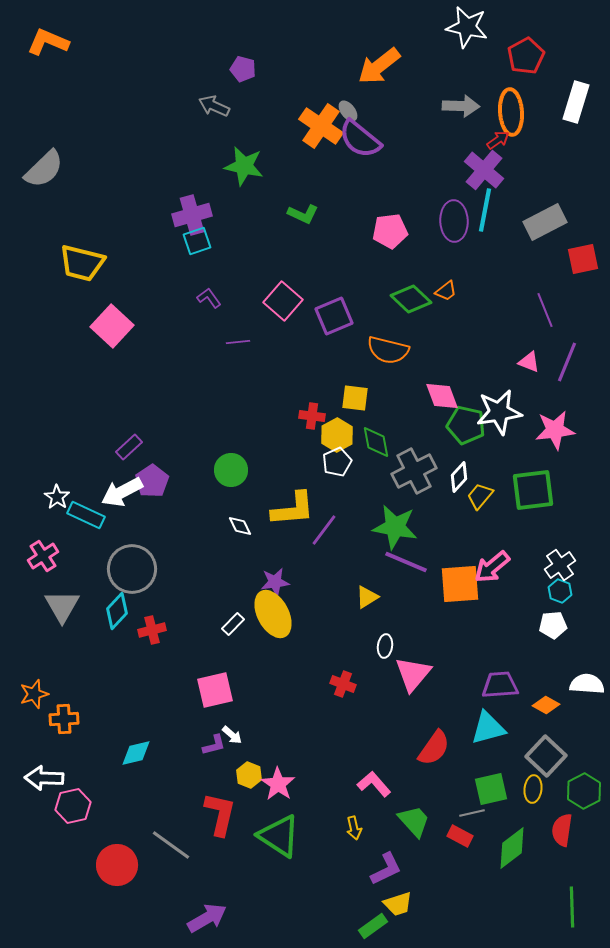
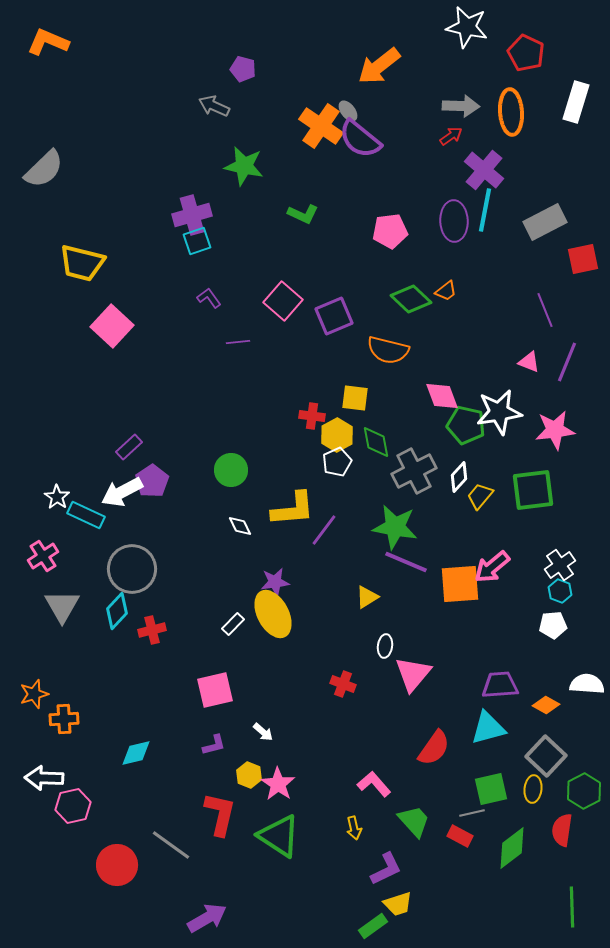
red pentagon at (526, 56): moved 3 px up; rotated 18 degrees counterclockwise
red arrow at (498, 140): moved 47 px left, 4 px up
white arrow at (232, 735): moved 31 px right, 3 px up
